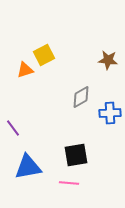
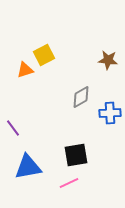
pink line: rotated 30 degrees counterclockwise
